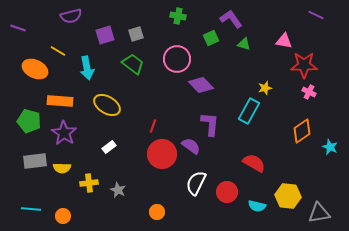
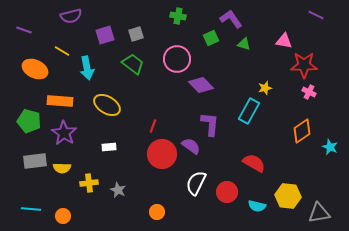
purple line at (18, 28): moved 6 px right, 2 px down
yellow line at (58, 51): moved 4 px right
white rectangle at (109, 147): rotated 32 degrees clockwise
